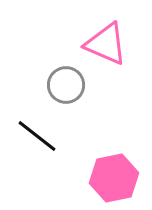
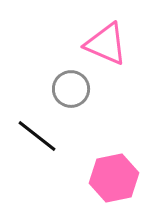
gray circle: moved 5 px right, 4 px down
